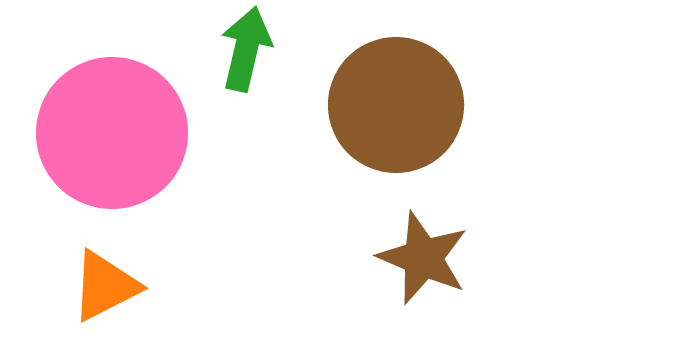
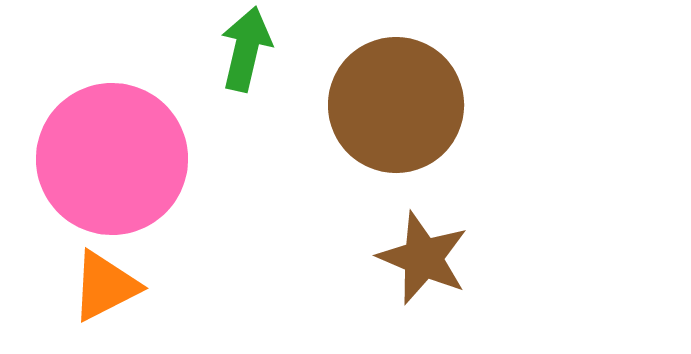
pink circle: moved 26 px down
